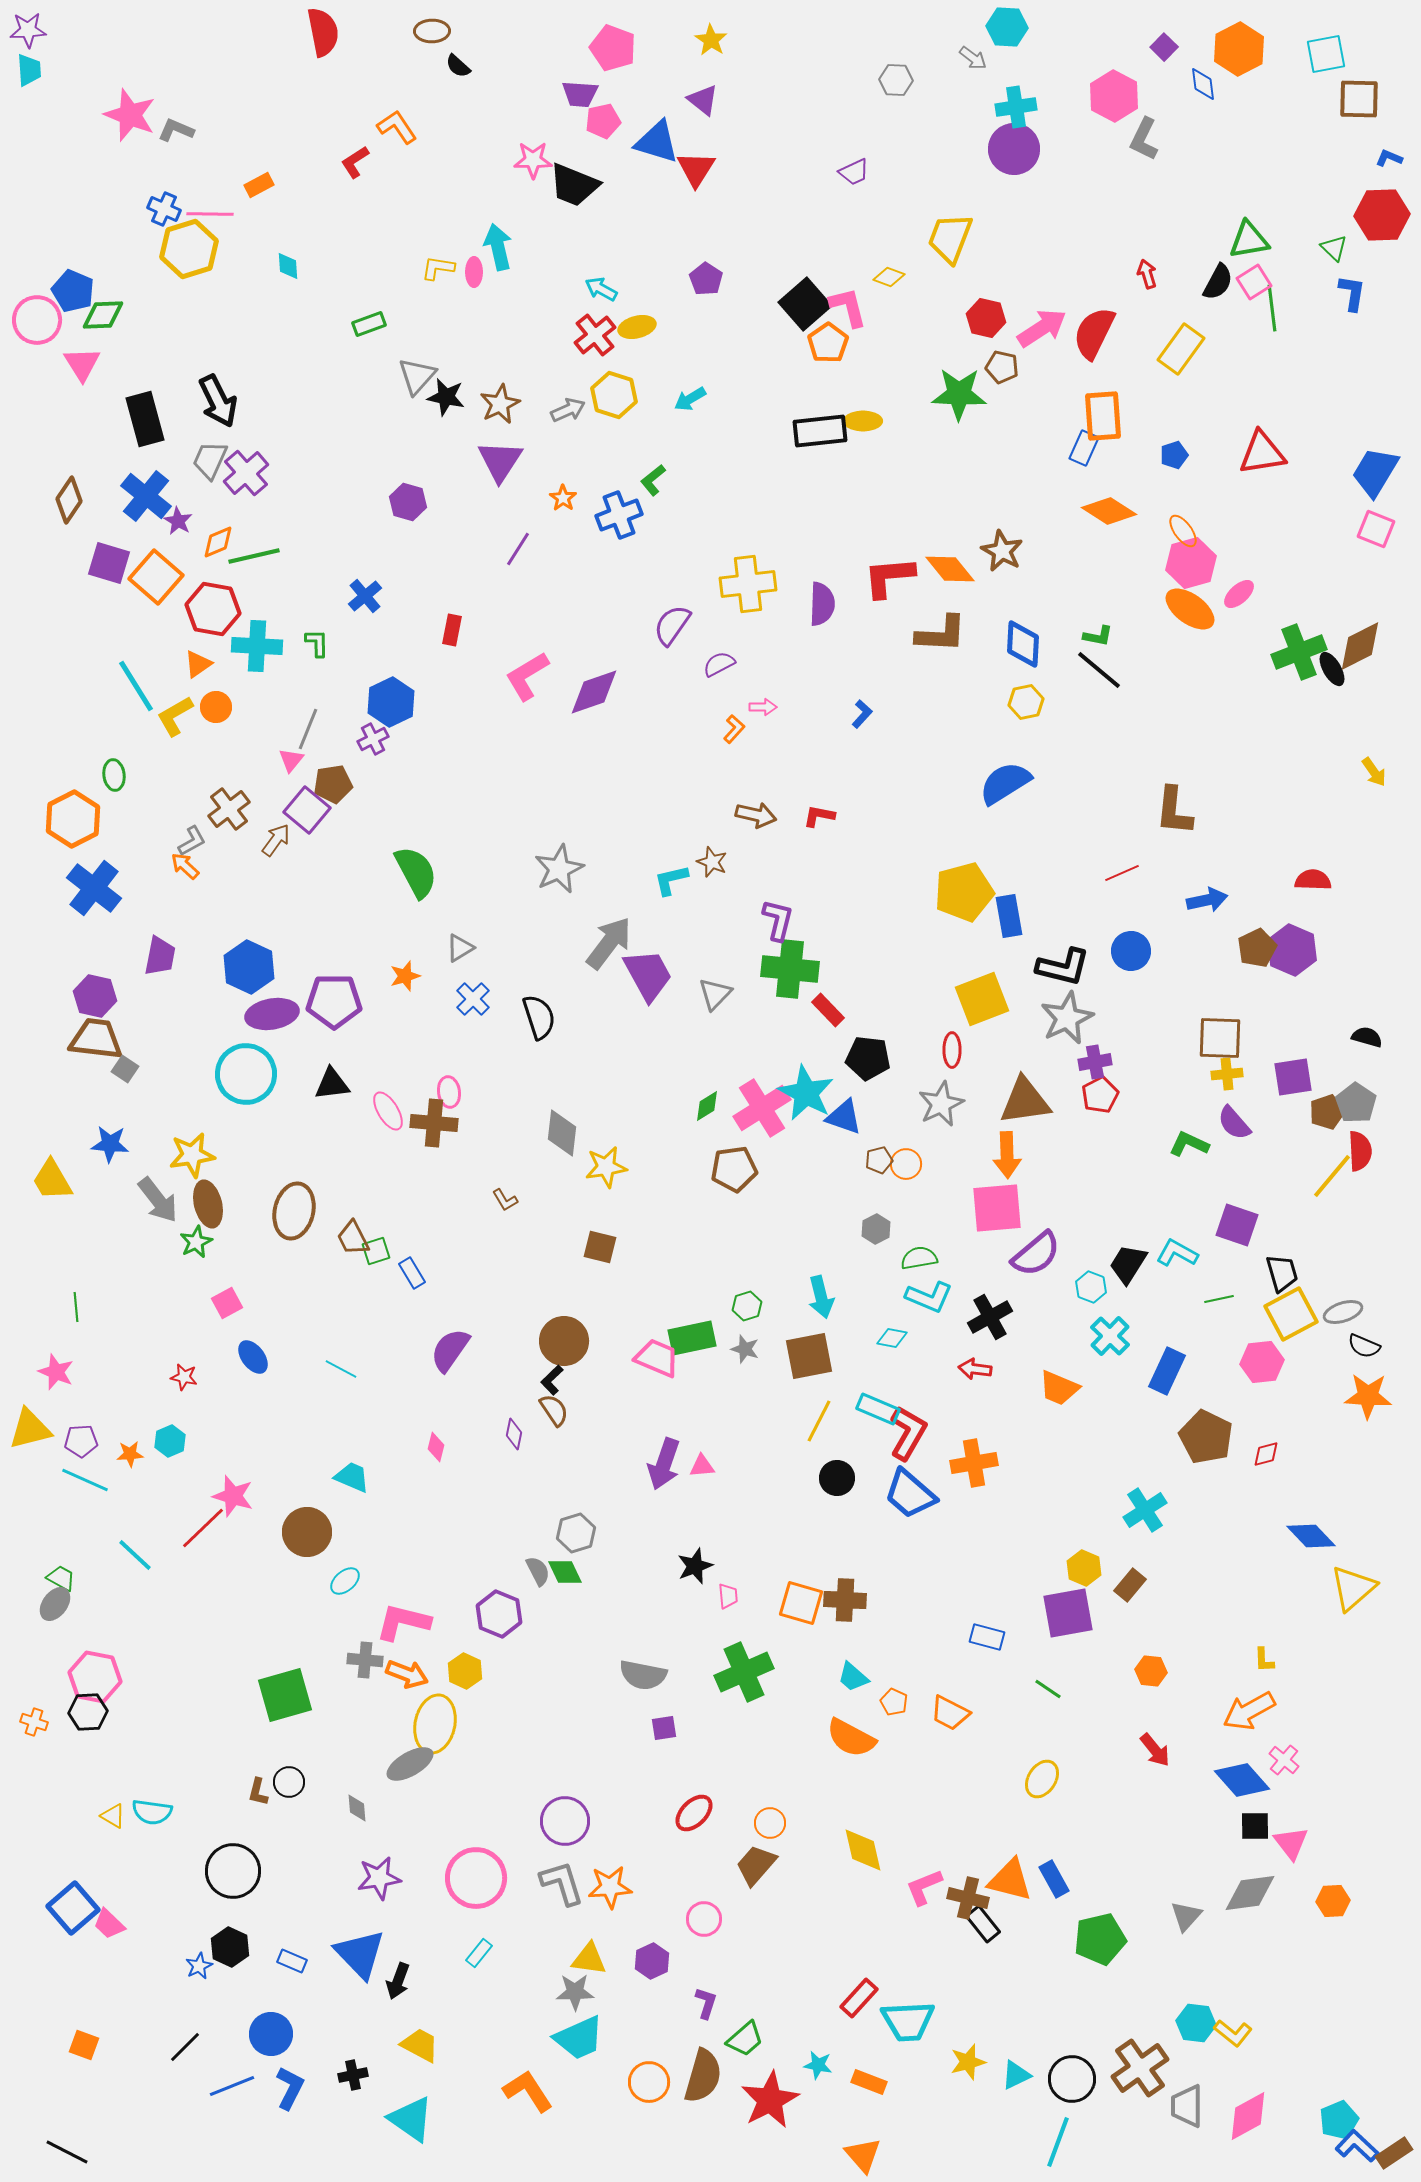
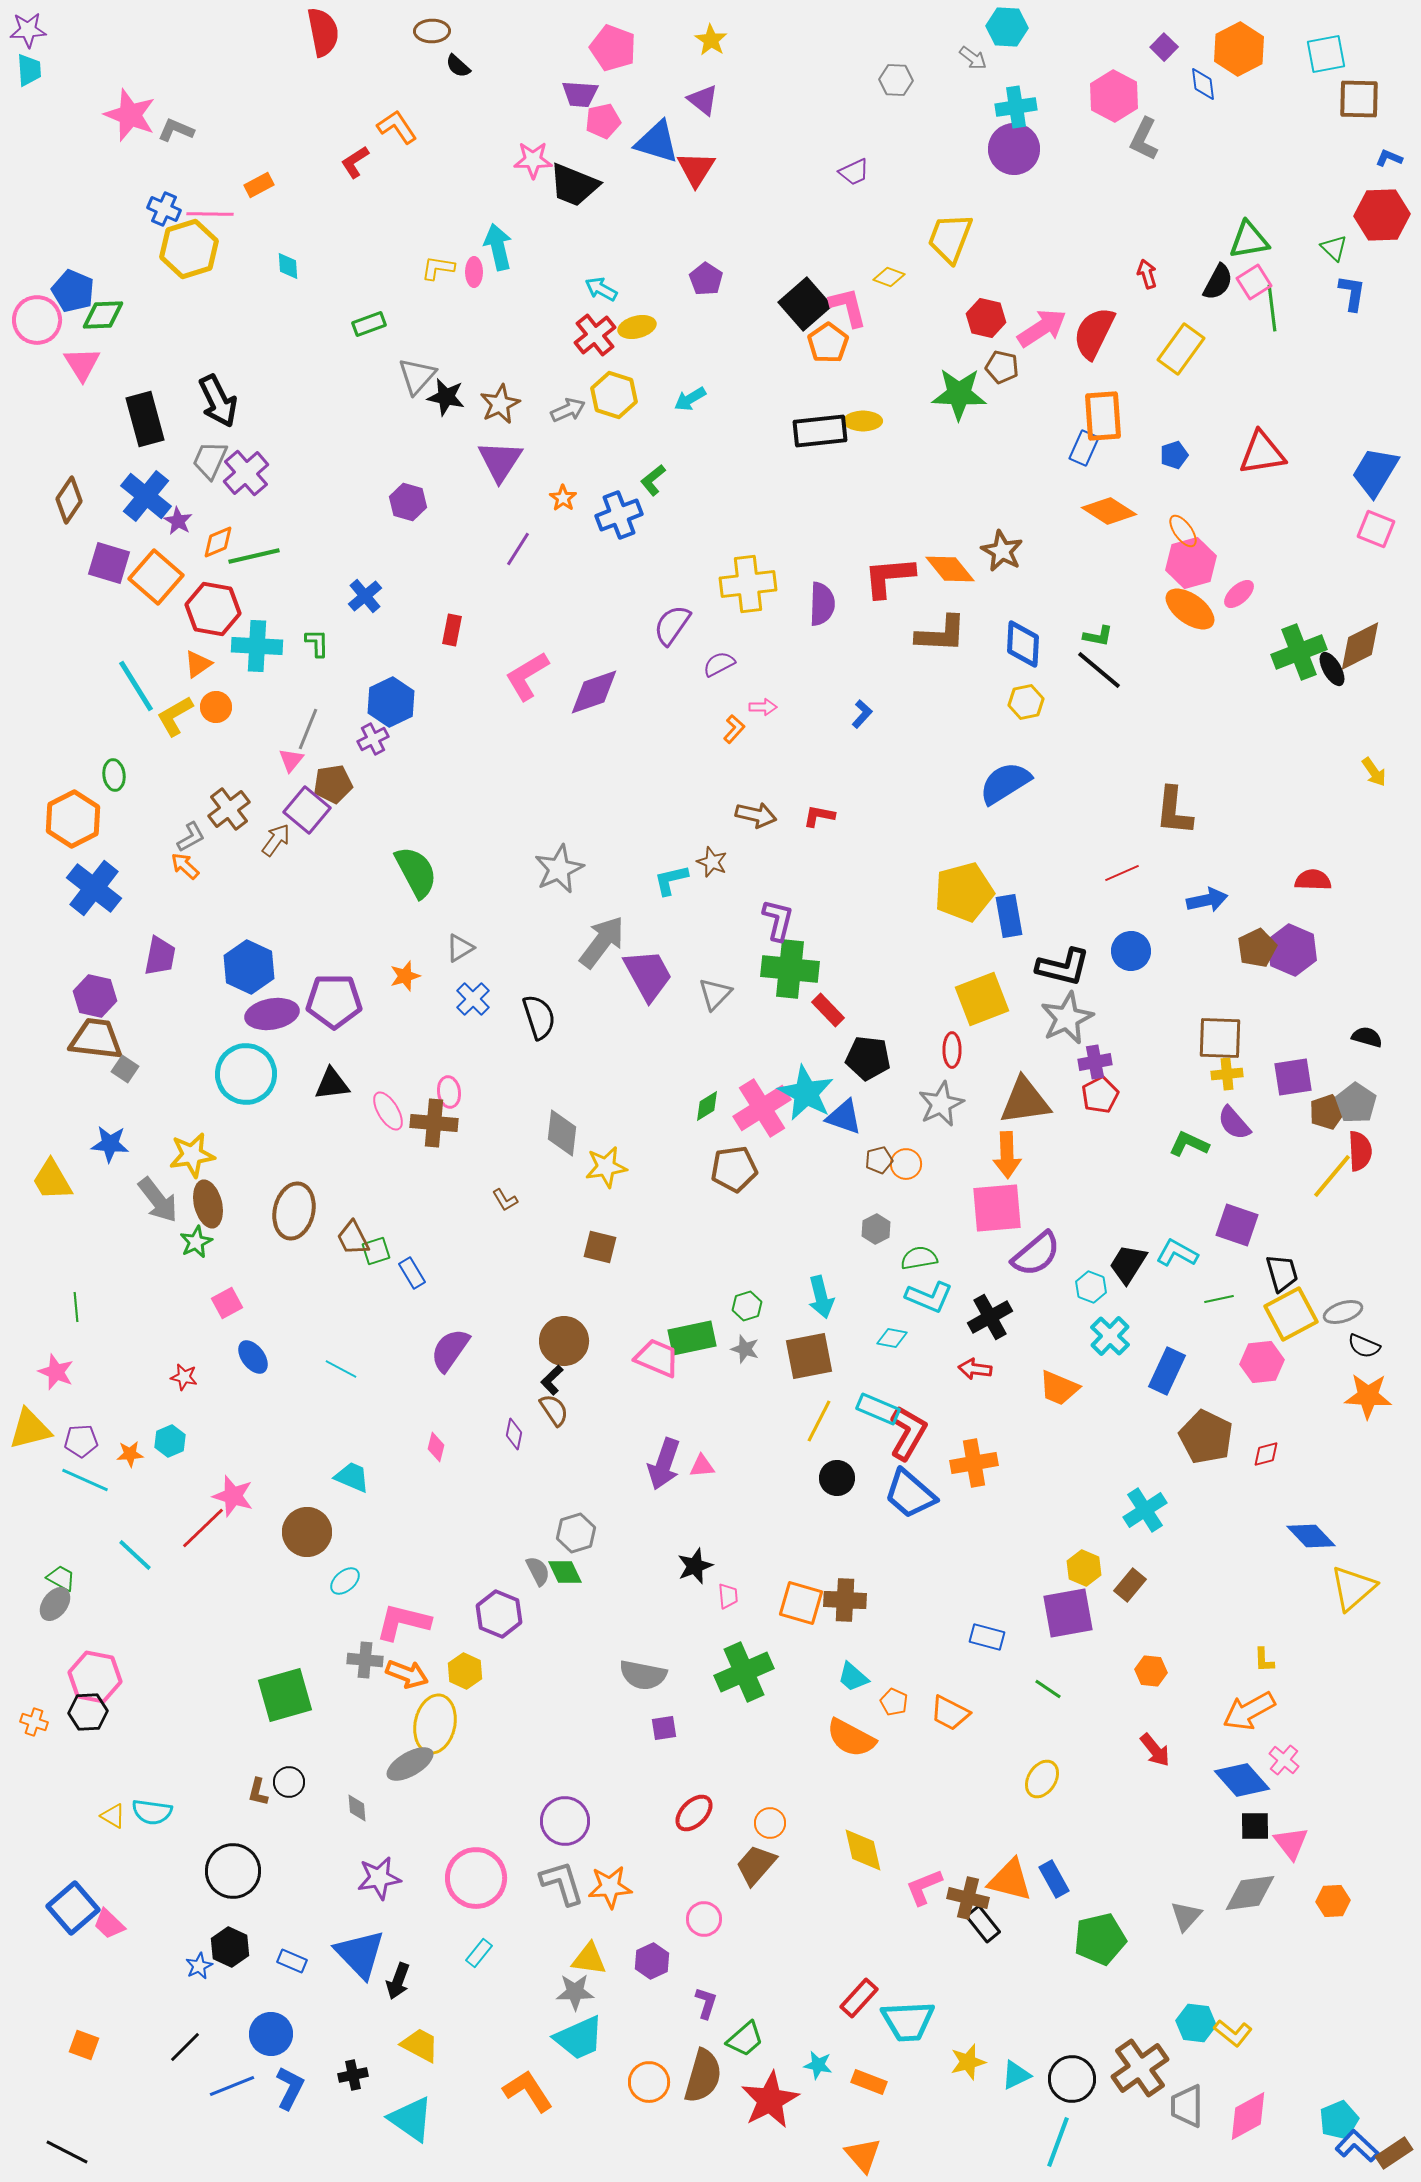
gray L-shape at (192, 841): moved 1 px left, 4 px up
gray arrow at (609, 943): moved 7 px left, 1 px up
